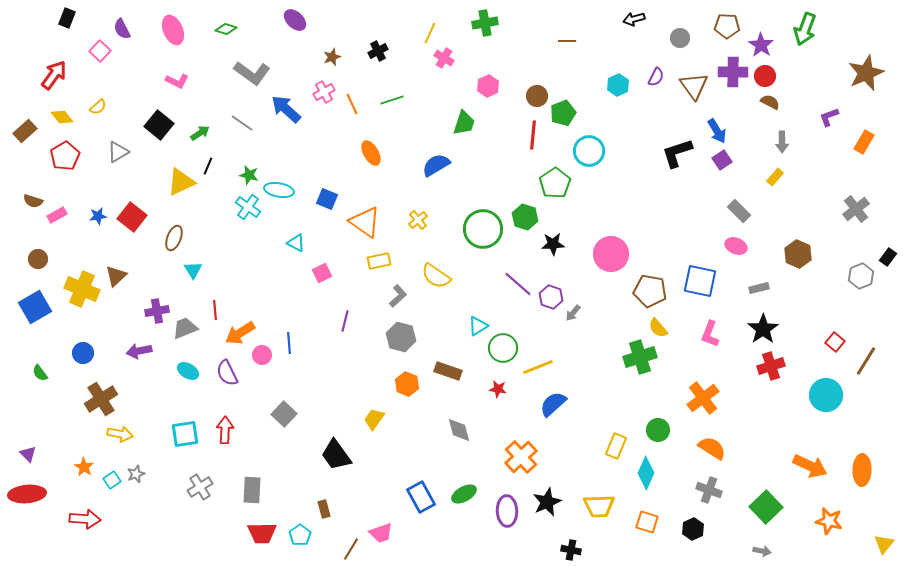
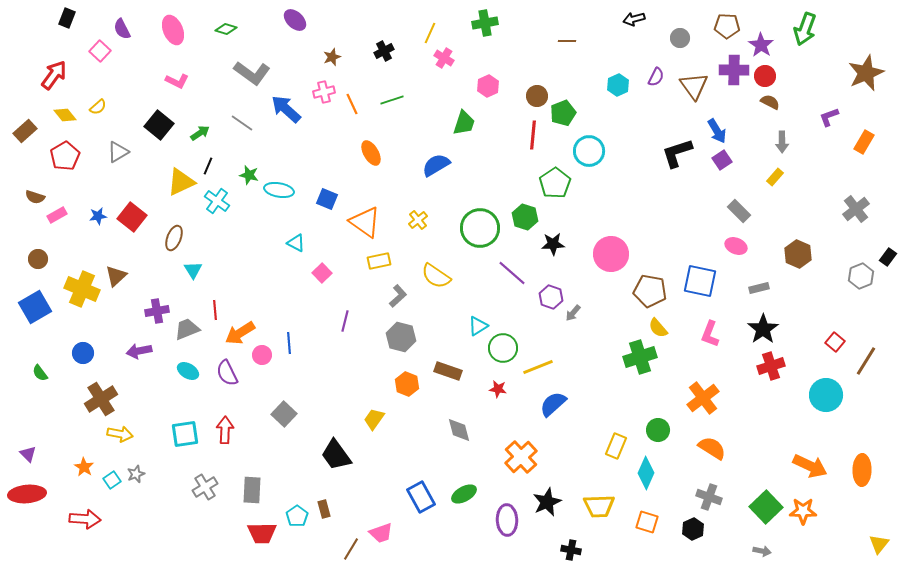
black cross at (378, 51): moved 6 px right
purple cross at (733, 72): moved 1 px right, 2 px up
pink cross at (324, 92): rotated 15 degrees clockwise
yellow diamond at (62, 117): moved 3 px right, 2 px up
brown semicircle at (33, 201): moved 2 px right, 4 px up
cyan cross at (248, 207): moved 31 px left, 6 px up
green circle at (483, 229): moved 3 px left, 1 px up
pink square at (322, 273): rotated 18 degrees counterclockwise
purple line at (518, 284): moved 6 px left, 11 px up
gray trapezoid at (185, 328): moved 2 px right, 1 px down
gray cross at (200, 487): moved 5 px right
gray cross at (709, 490): moved 7 px down
purple ellipse at (507, 511): moved 9 px down
orange star at (829, 521): moved 26 px left, 10 px up; rotated 12 degrees counterclockwise
cyan pentagon at (300, 535): moved 3 px left, 19 px up
yellow triangle at (884, 544): moved 5 px left
